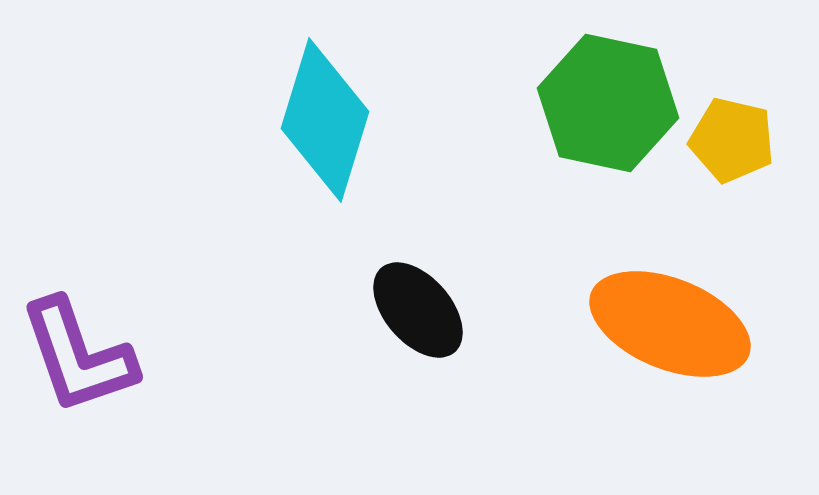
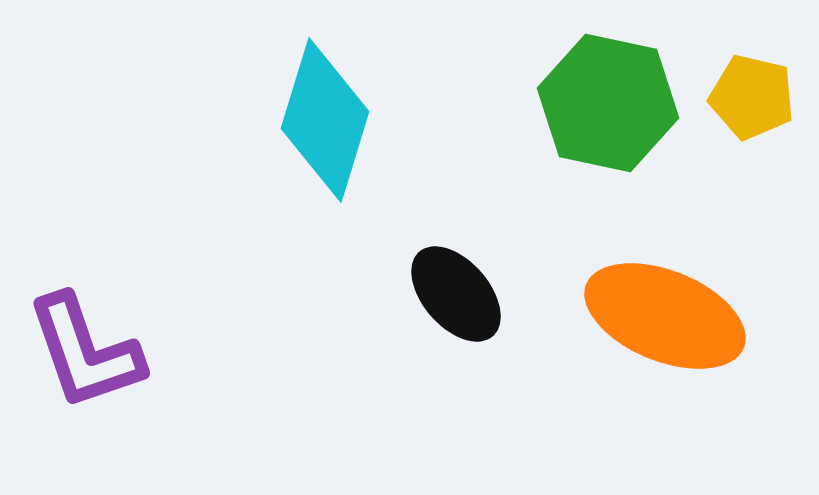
yellow pentagon: moved 20 px right, 43 px up
black ellipse: moved 38 px right, 16 px up
orange ellipse: moved 5 px left, 8 px up
purple L-shape: moved 7 px right, 4 px up
